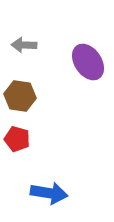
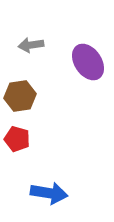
gray arrow: moved 7 px right; rotated 10 degrees counterclockwise
brown hexagon: rotated 16 degrees counterclockwise
